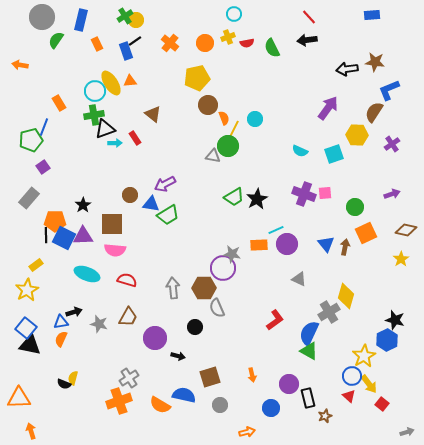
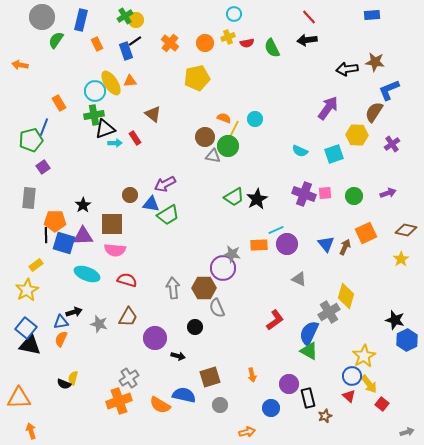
brown circle at (208, 105): moved 3 px left, 32 px down
orange semicircle at (224, 118): rotated 48 degrees counterclockwise
purple arrow at (392, 194): moved 4 px left, 1 px up
gray rectangle at (29, 198): rotated 35 degrees counterclockwise
green circle at (355, 207): moved 1 px left, 11 px up
blue square at (64, 238): moved 5 px down; rotated 10 degrees counterclockwise
brown arrow at (345, 247): rotated 14 degrees clockwise
blue hexagon at (387, 340): moved 20 px right
